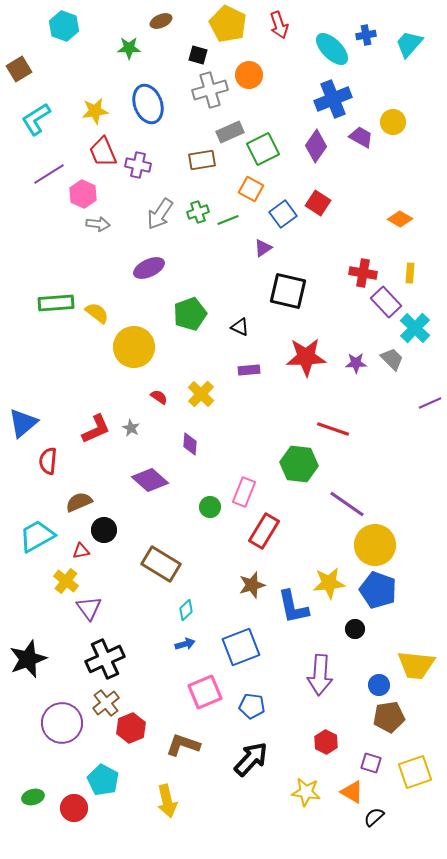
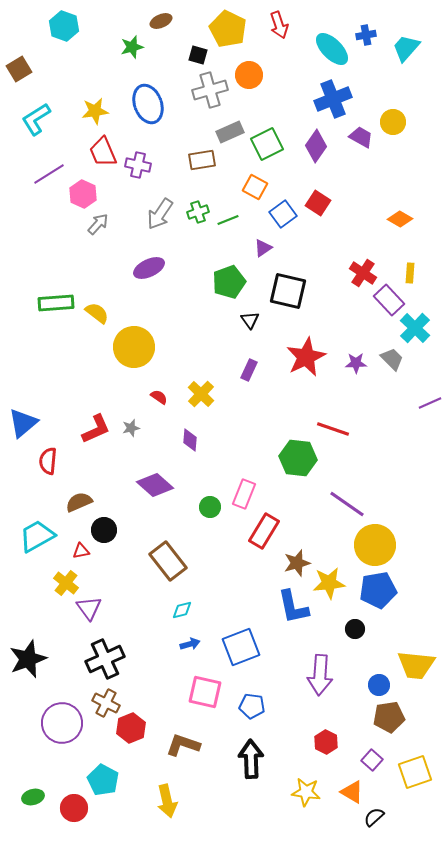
yellow pentagon at (228, 24): moved 5 px down
cyan trapezoid at (409, 44): moved 3 px left, 4 px down
green star at (129, 48): moved 3 px right, 1 px up; rotated 15 degrees counterclockwise
green square at (263, 149): moved 4 px right, 5 px up
orange square at (251, 189): moved 4 px right, 2 px up
gray arrow at (98, 224): rotated 55 degrees counterclockwise
red cross at (363, 273): rotated 24 degrees clockwise
purple rectangle at (386, 302): moved 3 px right, 2 px up
green pentagon at (190, 314): moved 39 px right, 32 px up
black triangle at (240, 327): moved 10 px right, 7 px up; rotated 30 degrees clockwise
red star at (306, 357): rotated 24 degrees counterclockwise
purple rectangle at (249, 370): rotated 60 degrees counterclockwise
gray star at (131, 428): rotated 30 degrees clockwise
purple diamond at (190, 444): moved 4 px up
green hexagon at (299, 464): moved 1 px left, 6 px up
purple diamond at (150, 480): moved 5 px right, 5 px down
pink rectangle at (244, 492): moved 2 px down
brown rectangle at (161, 564): moved 7 px right, 3 px up; rotated 21 degrees clockwise
yellow cross at (66, 581): moved 2 px down
brown star at (252, 585): moved 45 px right, 22 px up
blue pentagon at (378, 590): rotated 30 degrees counterclockwise
cyan diamond at (186, 610): moved 4 px left; rotated 30 degrees clockwise
blue arrow at (185, 644): moved 5 px right
pink square at (205, 692): rotated 36 degrees clockwise
brown cross at (106, 703): rotated 24 degrees counterclockwise
black arrow at (251, 759): rotated 45 degrees counterclockwise
purple square at (371, 763): moved 1 px right, 3 px up; rotated 25 degrees clockwise
